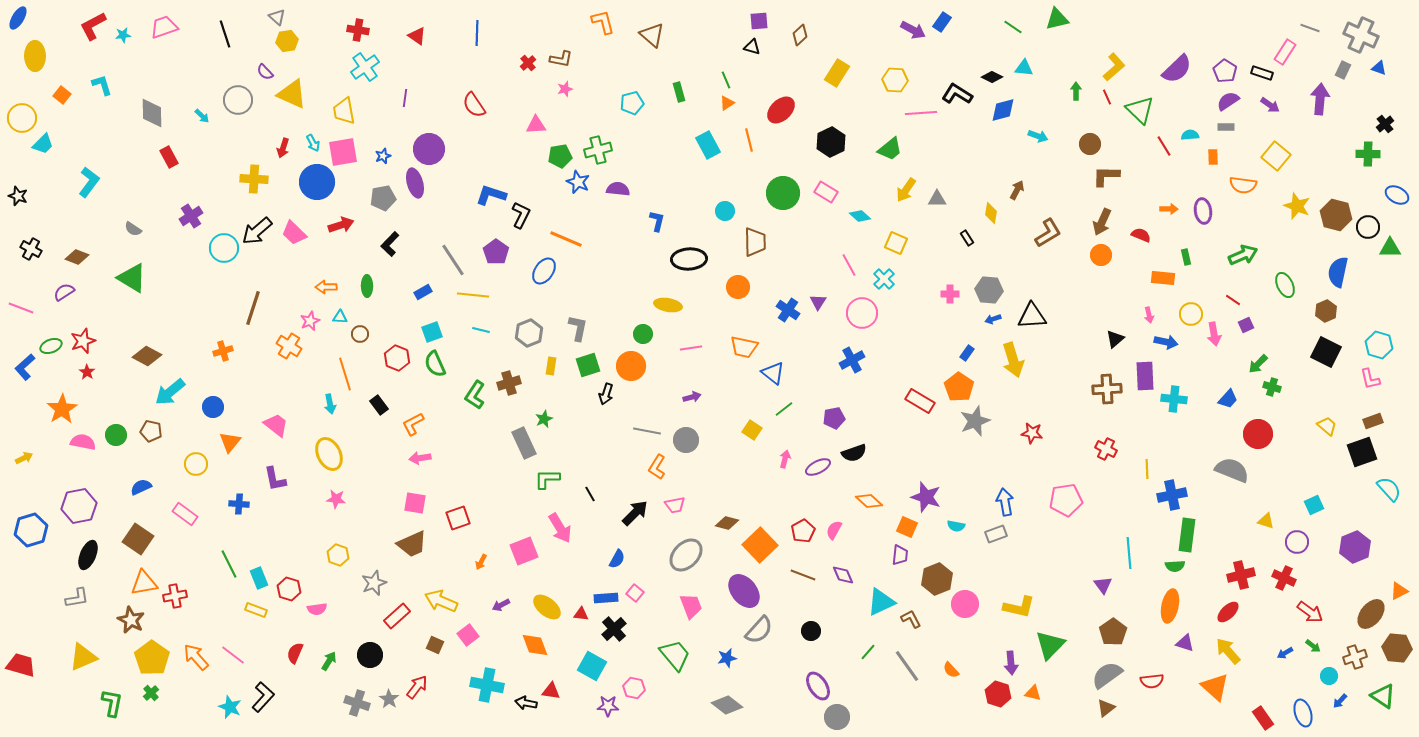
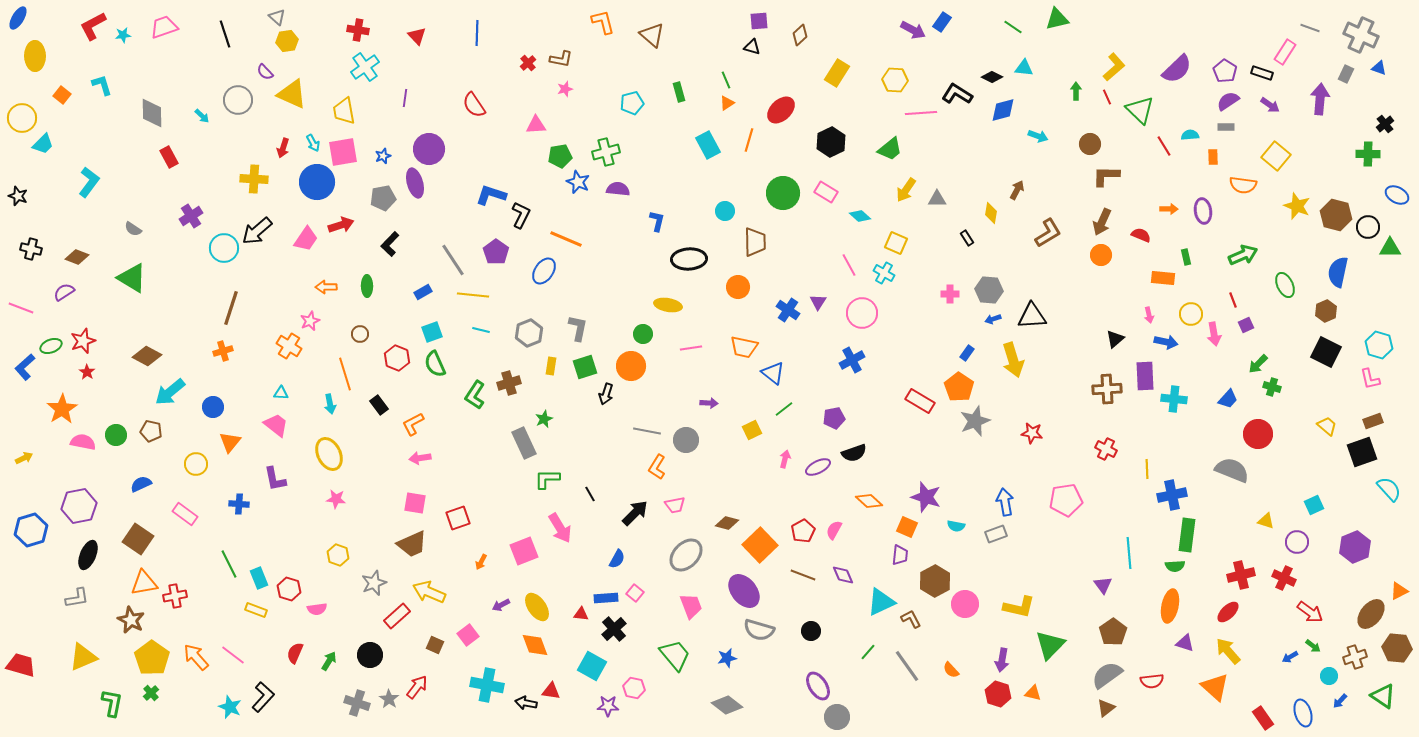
red triangle at (417, 36): rotated 12 degrees clockwise
gray rectangle at (1343, 70): moved 3 px right, 4 px down
orange line at (749, 140): rotated 30 degrees clockwise
green cross at (598, 150): moved 8 px right, 2 px down
pink trapezoid at (294, 233): moved 12 px right, 6 px down; rotated 100 degrees counterclockwise
black cross at (31, 249): rotated 15 degrees counterclockwise
cyan cross at (884, 279): moved 6 px up; rotated 15 degrees counterclockwise
red line at (1233, 300): rotated 35 degrees clockwise
brown line at (253, 308): moved 22 px left
cyan triangle at (340, 317): moved 59 px left, 76 px down
green square at (588, 365): moved 3 px left, 2 px down
purple arrow at (692, 397): moved 17 px right, 6 px down; rotated 18 degrees clockwise
yellow square at (752, 430): rotated 30 degrees clockwise
blue semicircle at (141, 487): moved 3 px up
brown hexagon at (937, 579): moved 2 px left, 2 px down; rotated 8 degrees counterclockwise
yellow arrow at (441, 601): moved 12 px left, 9 px up
yellow ellipse at (547, 607): moved 10 px left; rotated 16 degrees clockwise
gray semicircle at (759, 630): rotated 64 degrees clockwise
blue arrow at (1285, 653): moved 5 px right, 4 px down
purple arrow at (1011, 663): moved 9 px left, 3 px up; rotated 15 degrees clockwise
